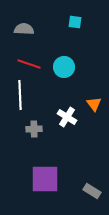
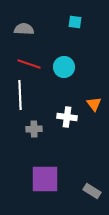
white cross: rotated 24 degrees counterclockwise
